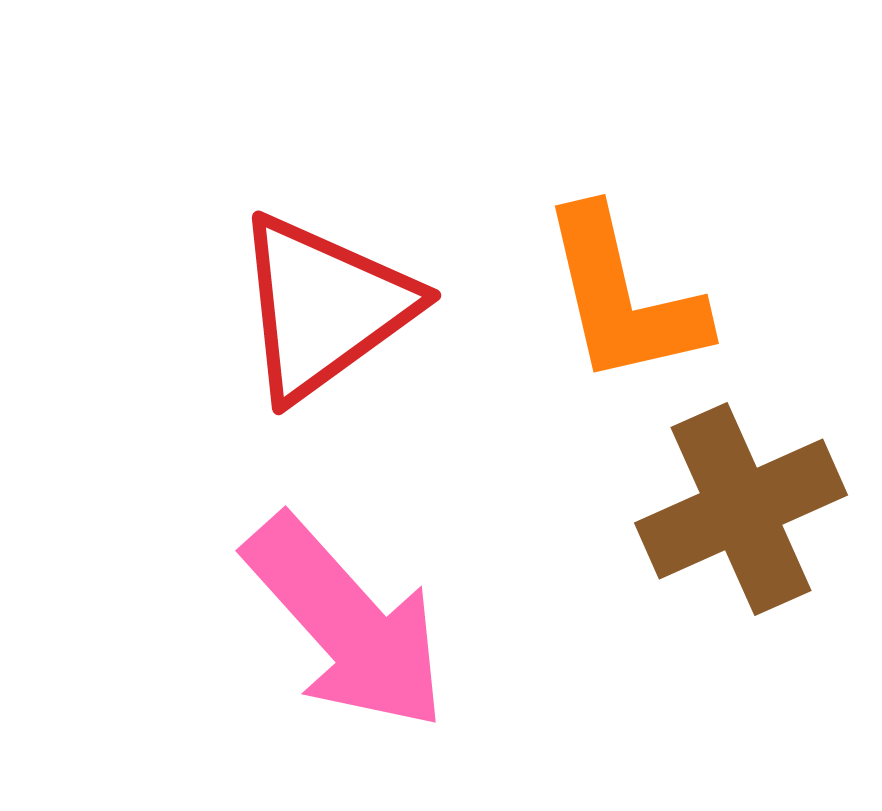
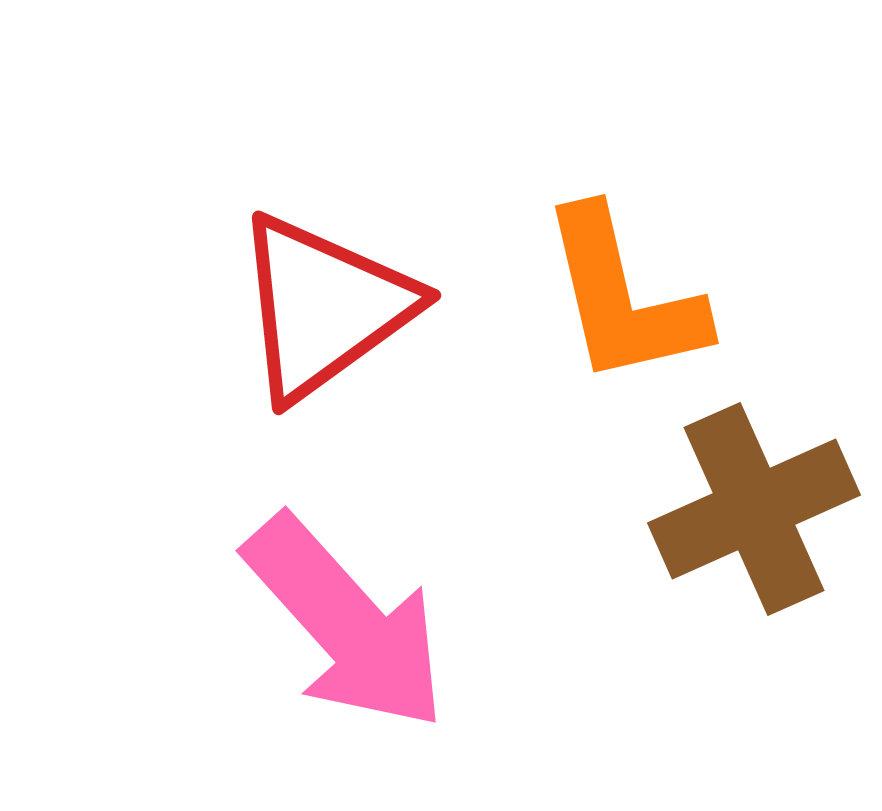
brown cross: moved 13 px right
